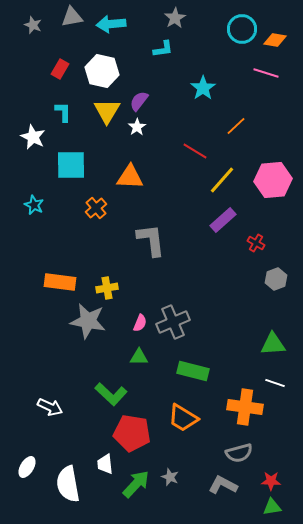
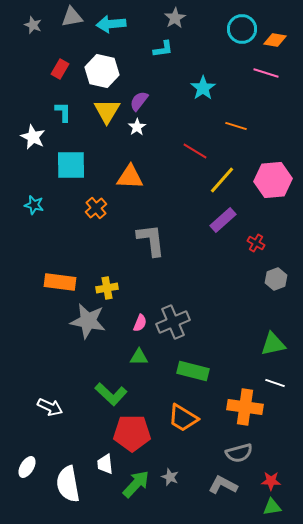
orange line at (236, 126): rotated 60 degrees clockwise
cyan star at (34, 205): rotated 12 degrees counterclockwise
green triangle at (273, 344): rotated 8 degrees counterclockwise
red pentagon at (132, 433): rotated 9 degrees counterclockwise
